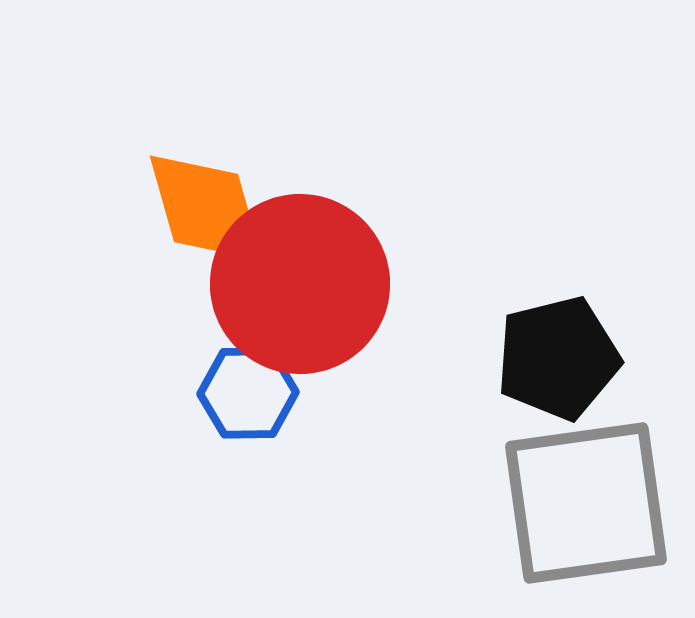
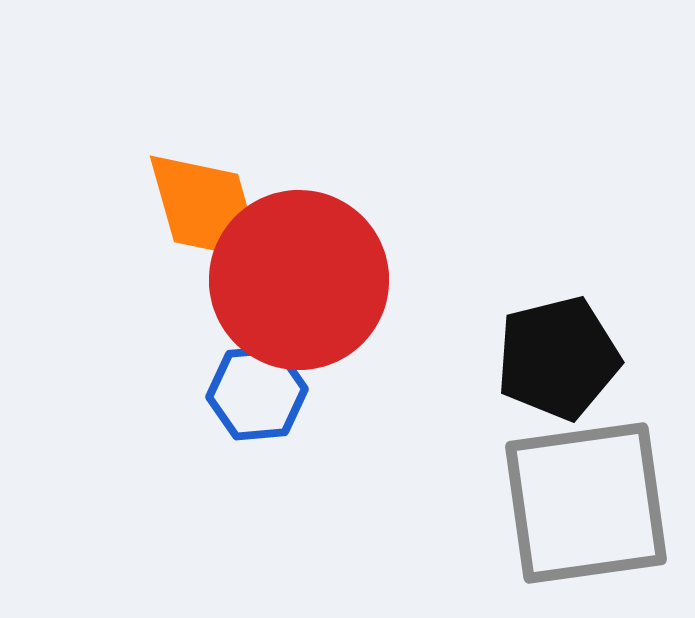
red circle: moved 1 px left, 4 px up
blue hexagon: moved 9 px right; rotated 4 degrees counterclockwise
